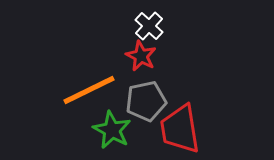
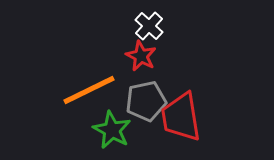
red trapezoid: moved 1 px right, 12 px up
